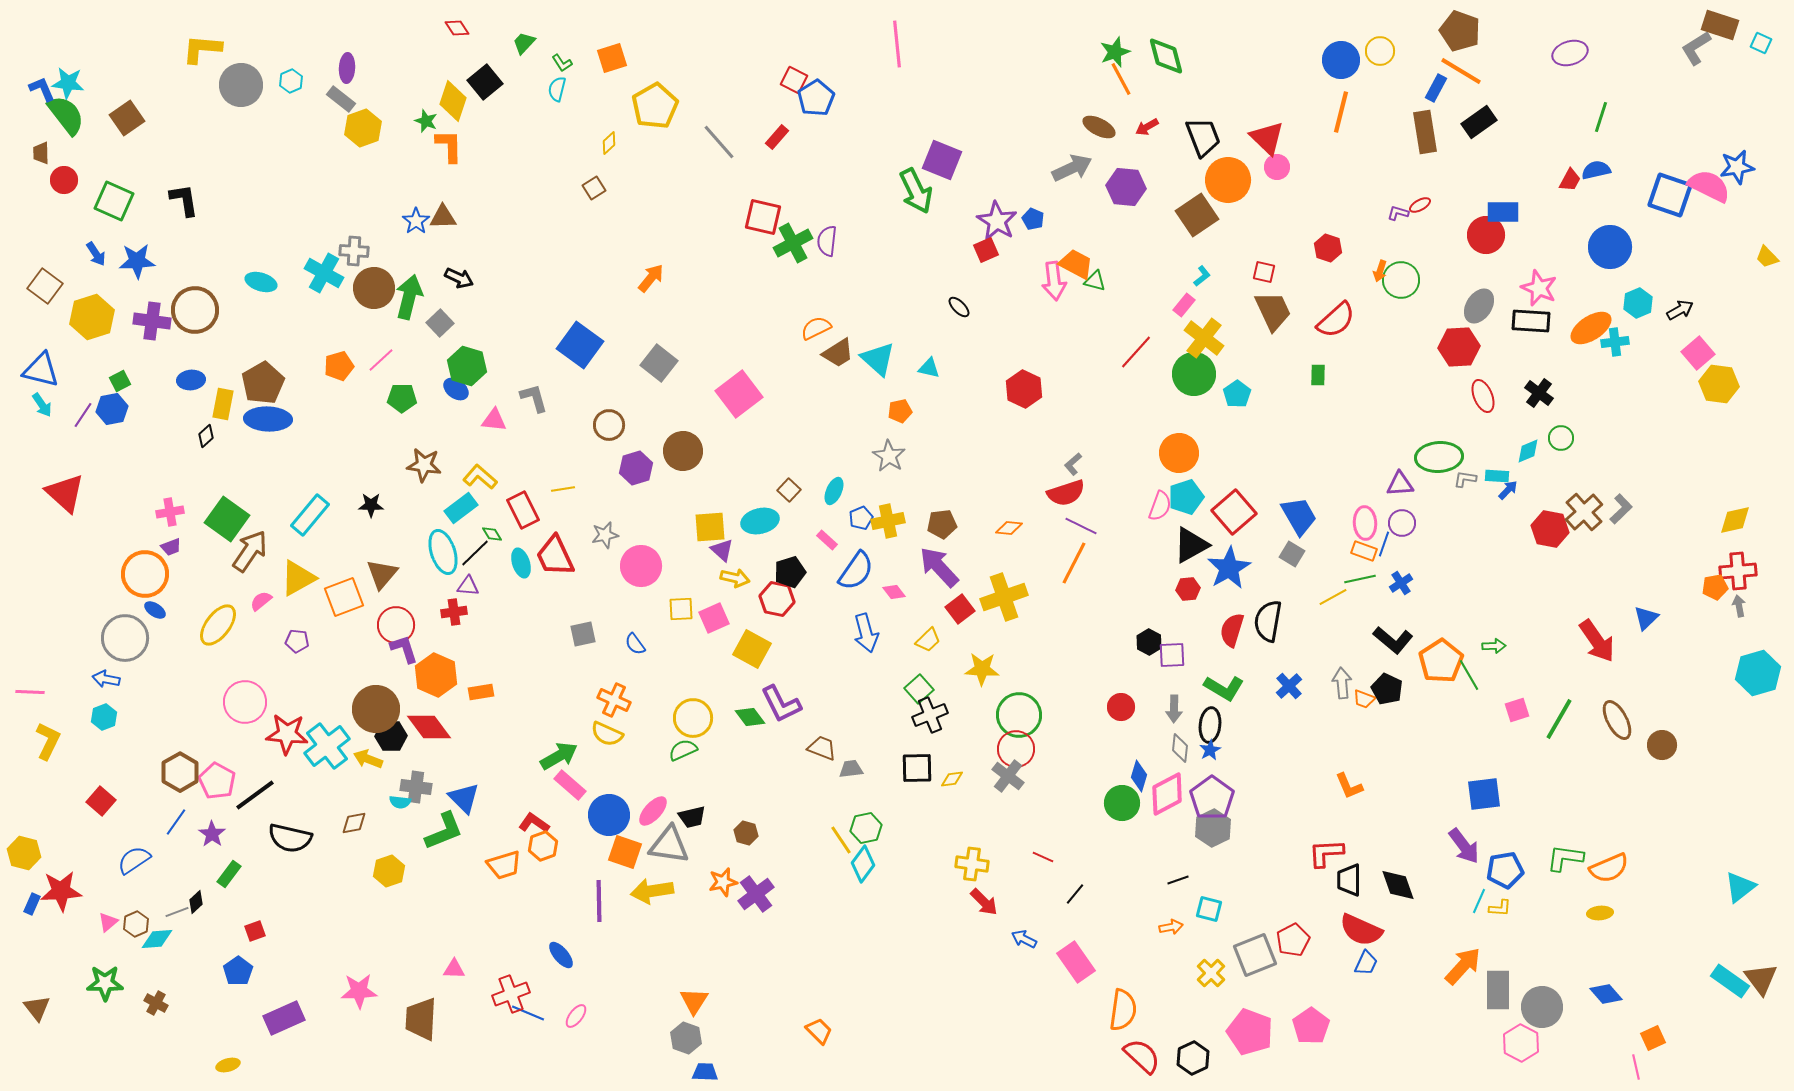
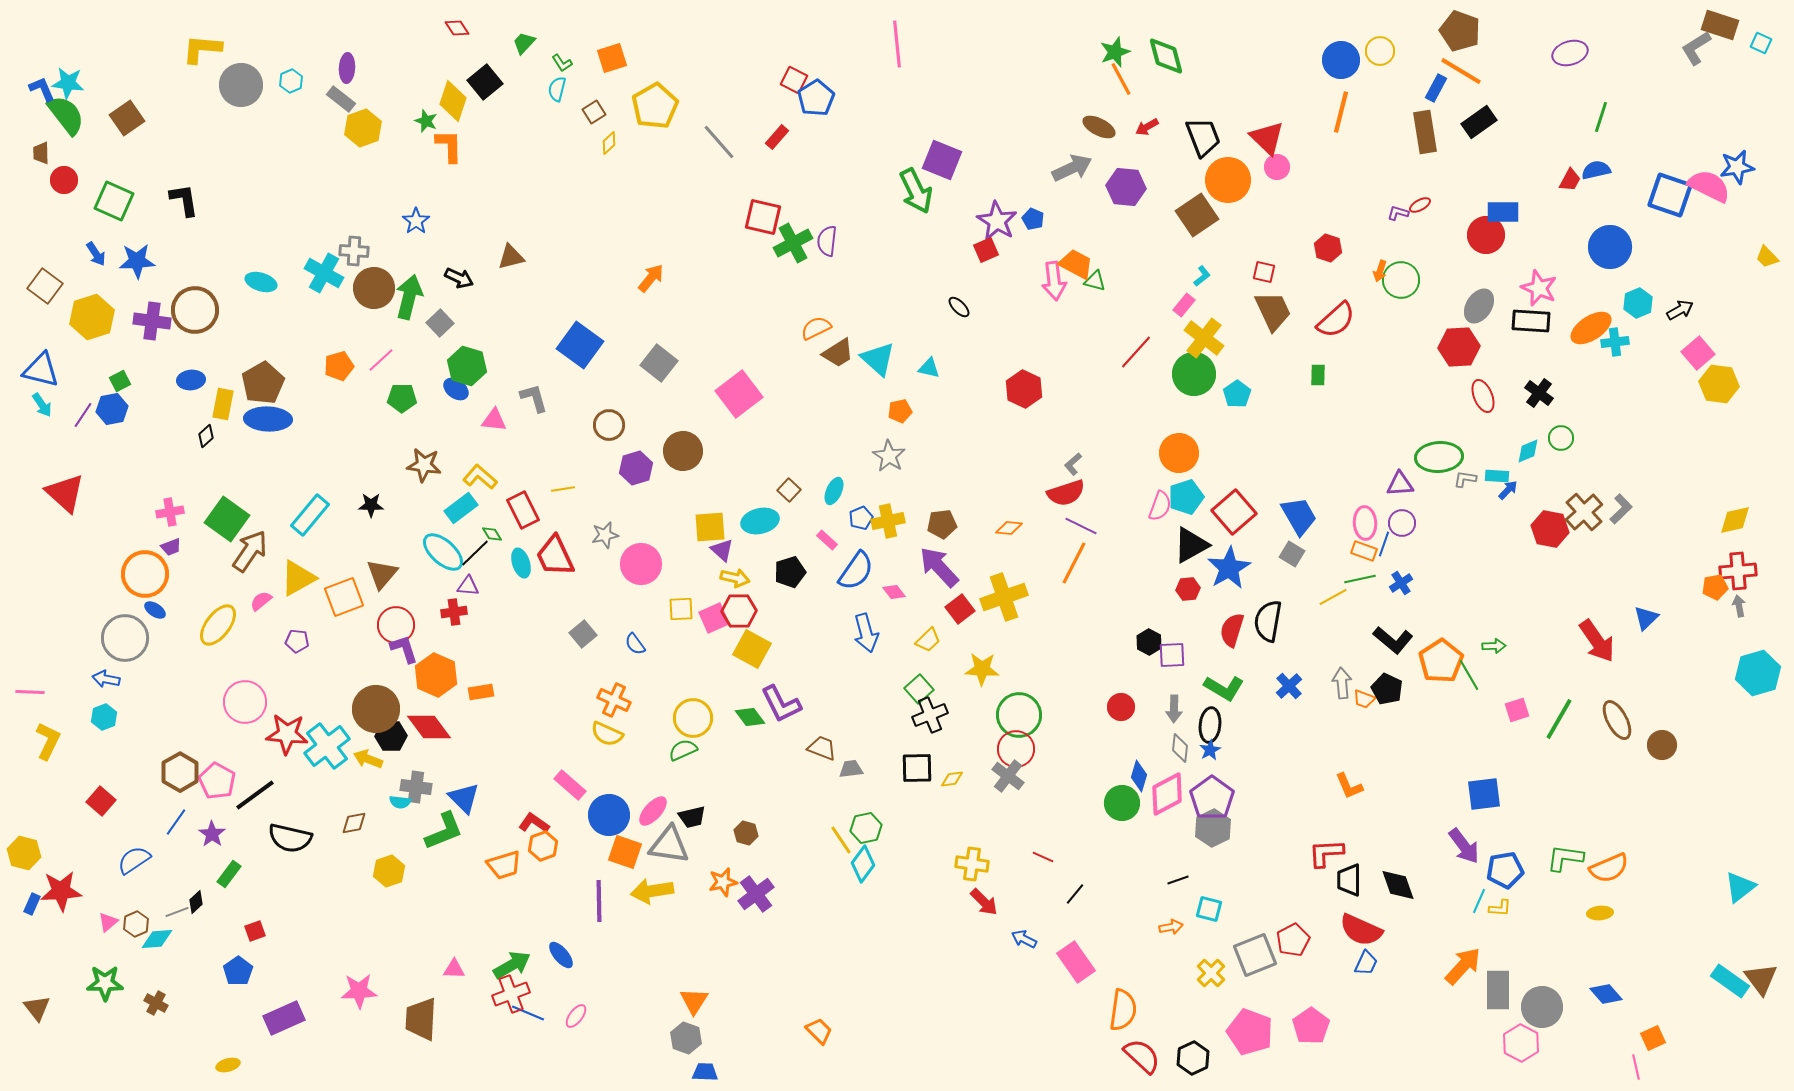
brown square at (594, 188): moved 76 px up
brown triangle at (443, 217): moved 68 px right, 40 px down; rotated 12 degrees counterclockwise
cyan ellipse at (443, 552): rotated 30 degrees counterclockwise
pink circle at (641, 566): moved 2 px up
red hexagon at (777, 599): moved 38 px left, 12 px down; rotated 12 degrees counterclockwise
gray square at (583, 634): rotated 28 degrees counterclockwise
green arrow at (559, 756): moved 47 px left, 209 px down
